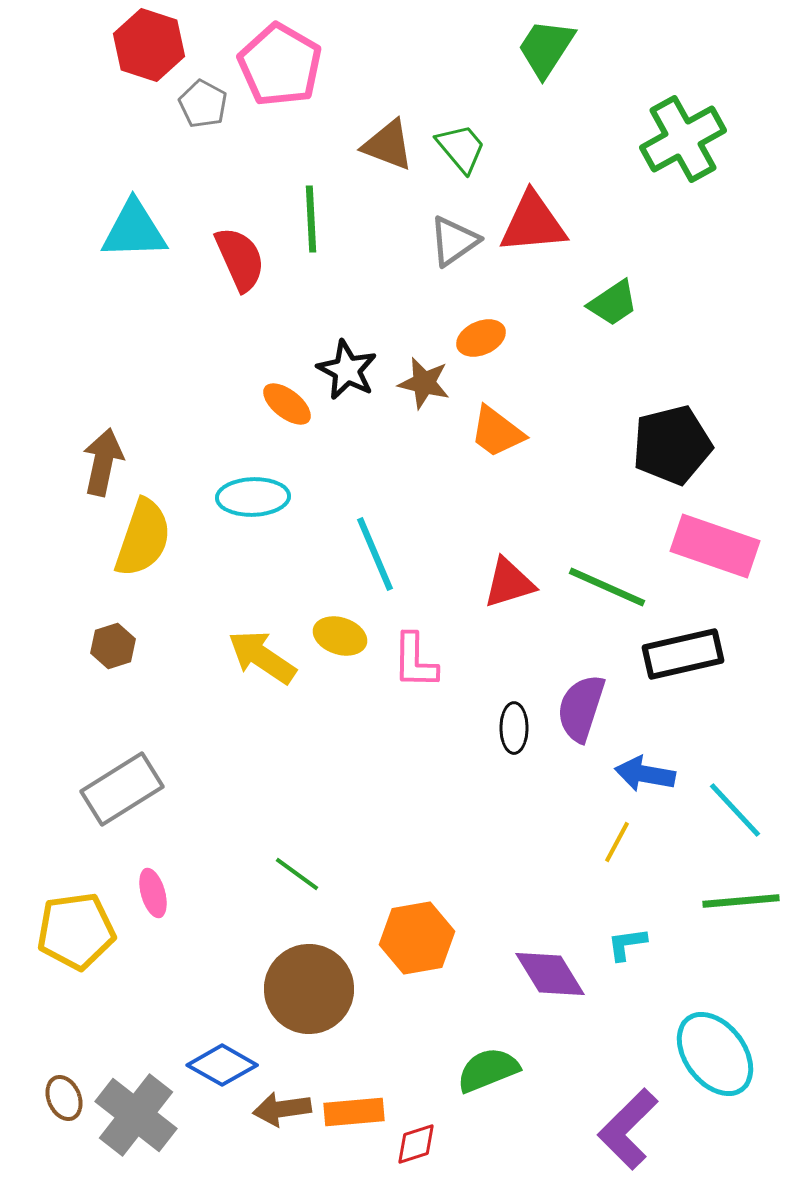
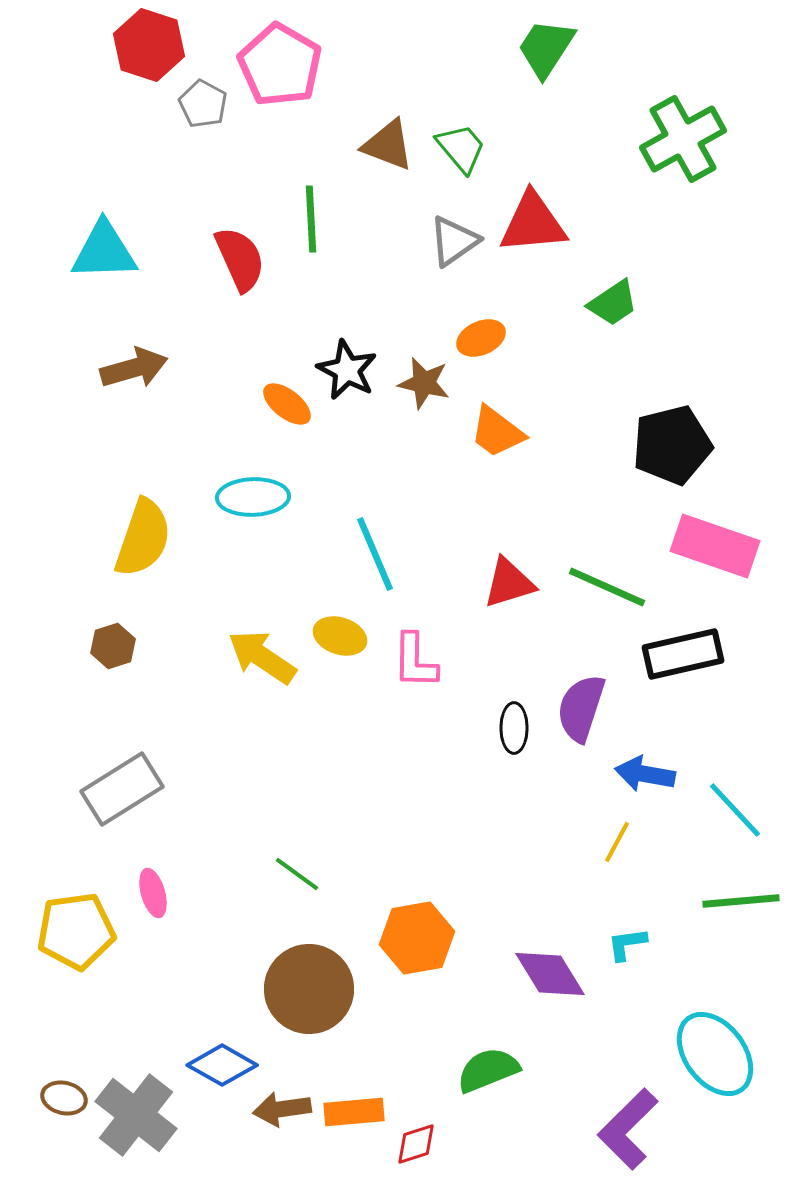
cyan triangle at (134, 230): moved 30 px left, 21 px down
brown arrow at (103, 462): moved 31 px right, 94 px up; rotated 62 degrees clockwise
brown ellipse at (64, 1098): rotated 54 degrees counterclockwise
